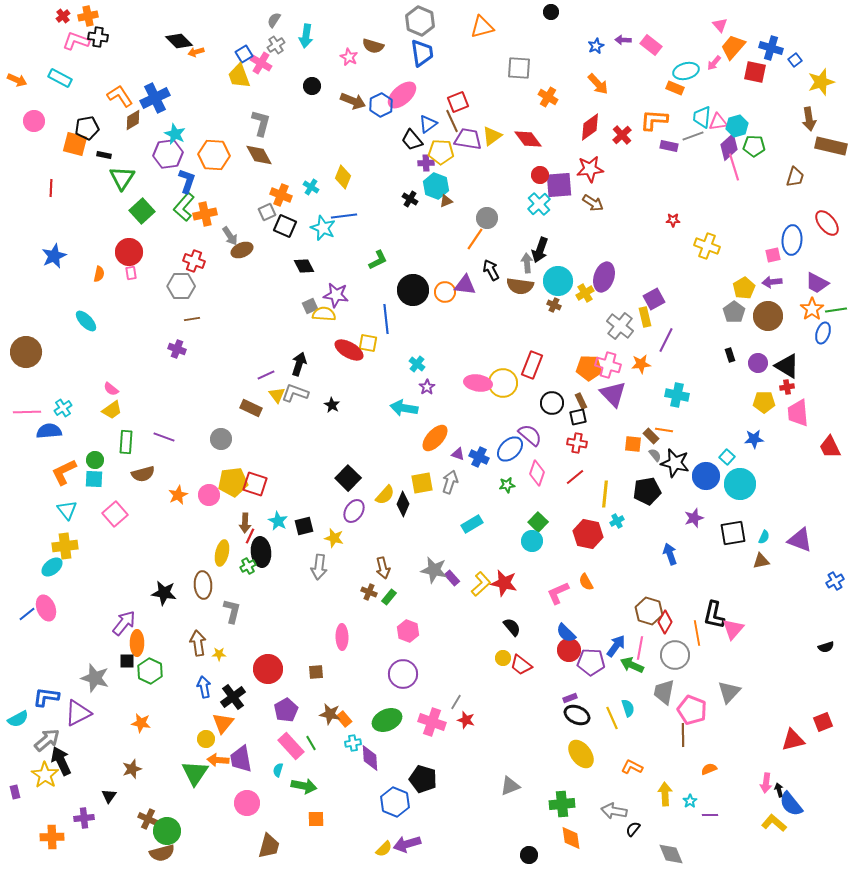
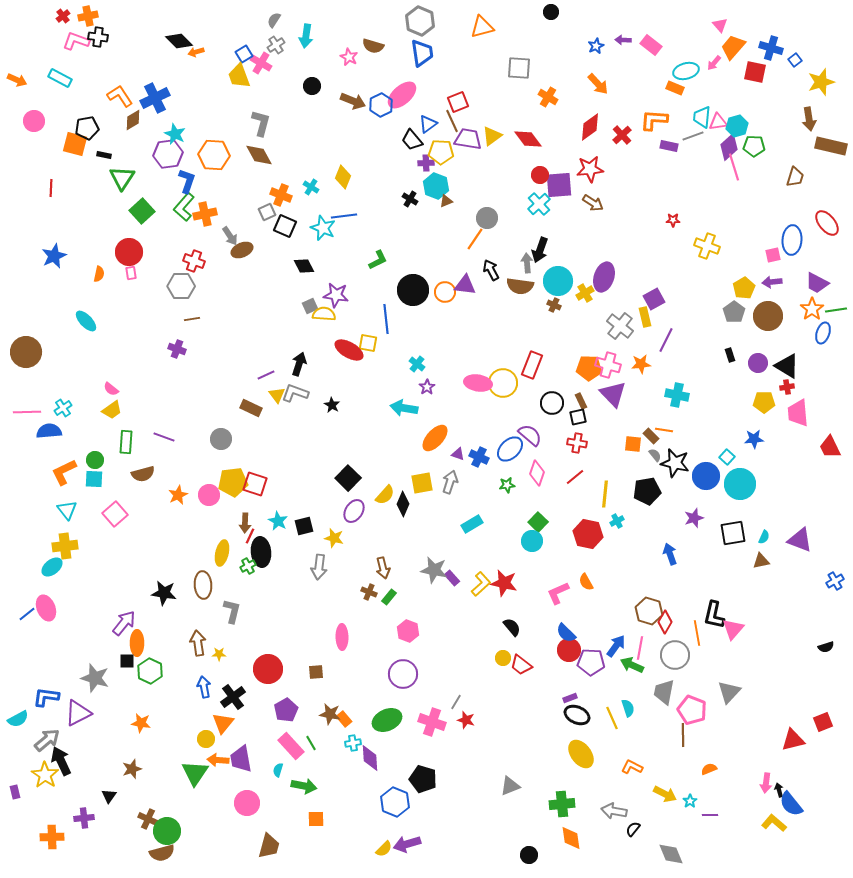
yellow arrow at (665, 794): rotated 120 degrees clockwise
